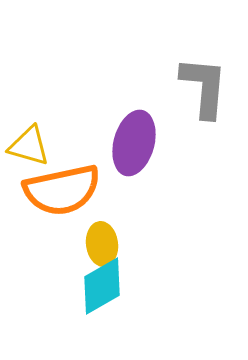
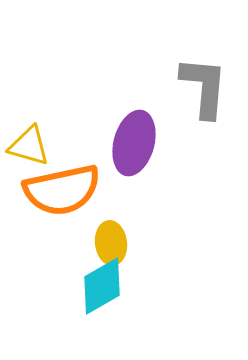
yellow ellipse: moved 9 px right, 1 px up
